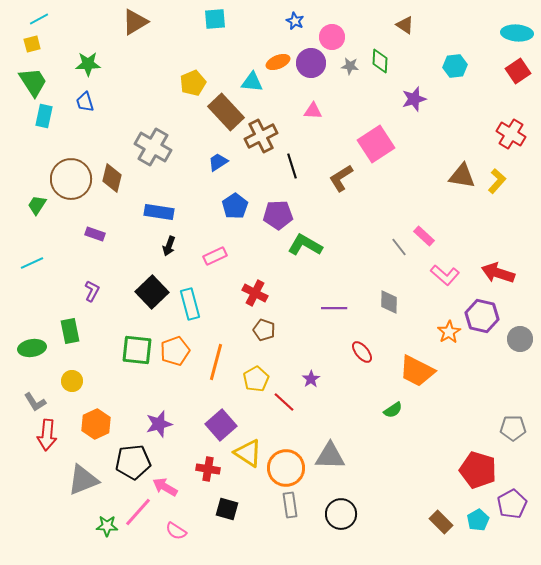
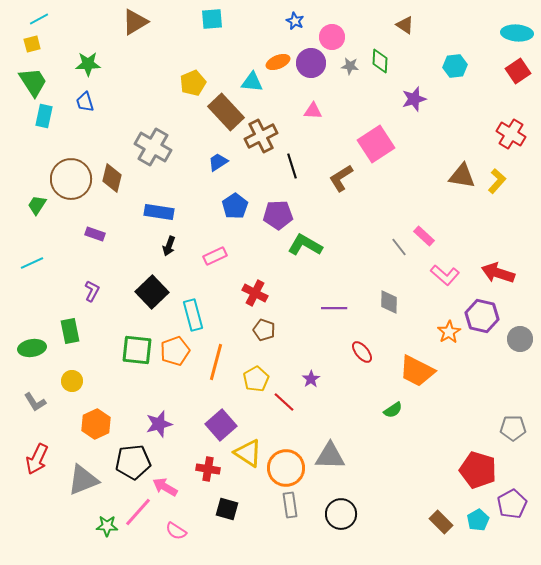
cyan square at (215, 19): moved 3 px left
cyan rectangle at (190, 304): moved 3 px right, 11 px down
red arrow at (47, 435): moved 10 px left, 24 px down; rotated 20 degrees clockwise
